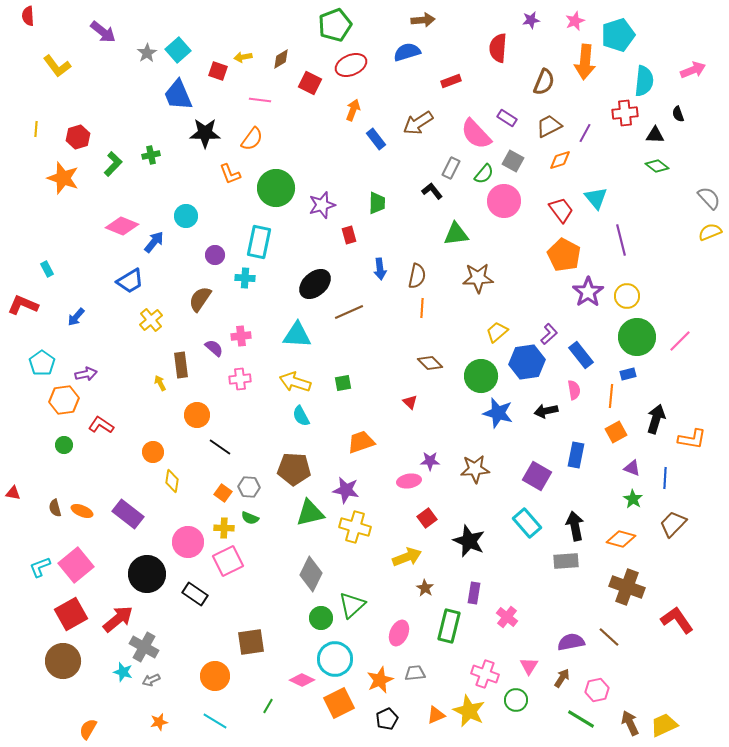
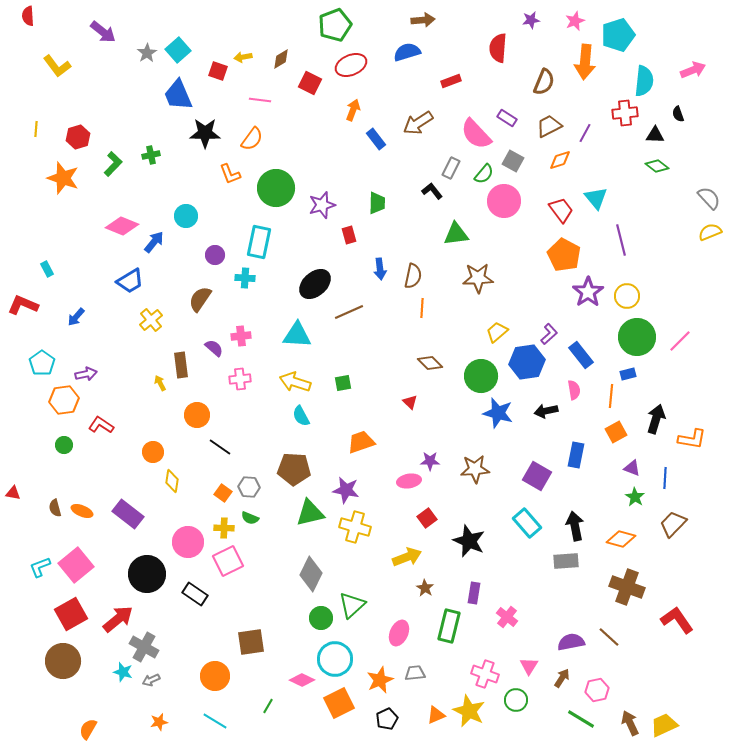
brown semicircle at (417, 276): moved 4 px left
green star at (633, 499): moved 2 px right, 2 px up
